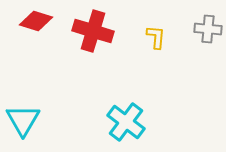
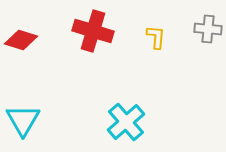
red diamond: moved 15 px left, 19 px down
cyan cross: rotated 12 degrees clockwise
